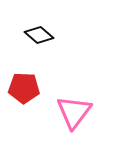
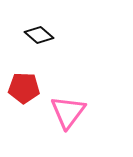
pink triangle: moved 6 px left
